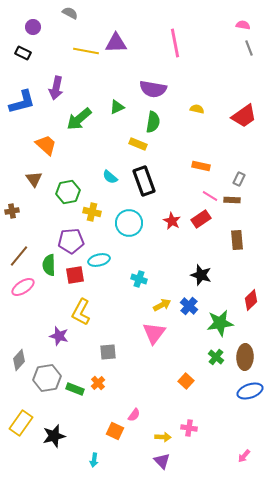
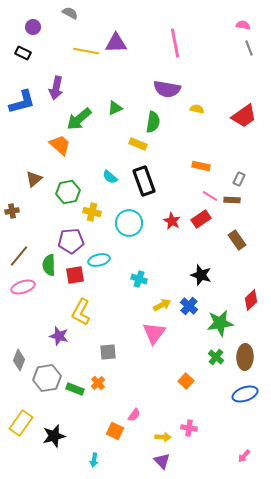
purple semicircle at (153, 89): moved 14 px right
green triangle at (117, 107): moved 2 px left, 1 px down
orange trapezoid at (46, 145): moved 14 px right
brown triangle at (34, 179): rotated 24 degrees clockwise
brown rectangle at (237, 240): rotated 30 degrees counterclockwise
pink ellipse at (23, 287): rotated 15 degrees clockwise
gray diamond at (19, 360): rotated 20 degrees counterclockwise
blue ellipse at (250, 391): moved 5 px left, 3 px down
